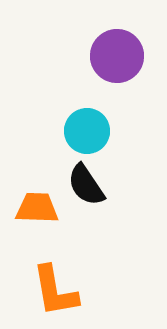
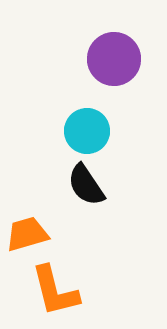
purple circle: moved 3 px left, 3 px down
orange trapezoid: moved 10 px left, 26 px down; rotated 18 degrees counterclockwise
orange L-shape: rotated 4 degrees counterclockwise
